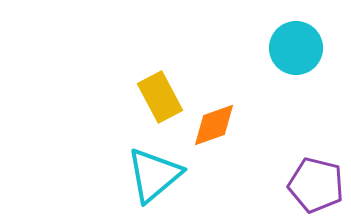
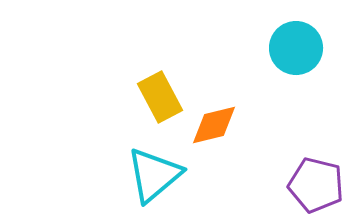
orange diamond: rotated 6 degrees clockwise
